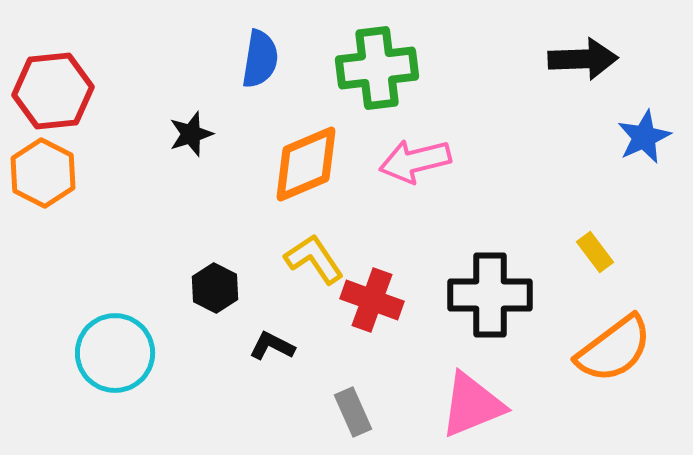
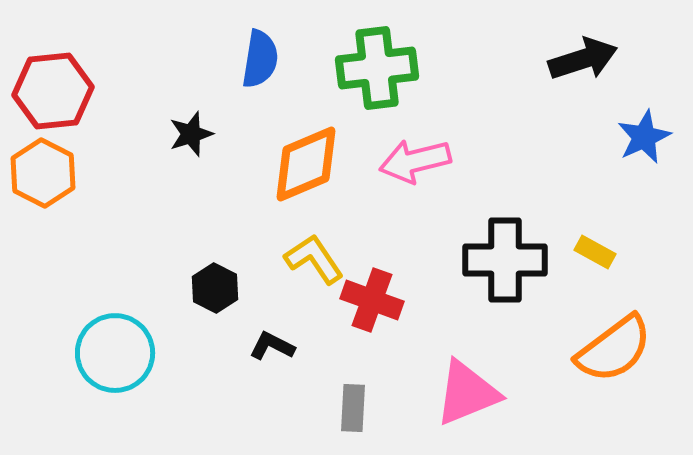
black arrow: rotated 16 degrees counterclockwise
yellow rectangle: rotated 24 degrees counterclockwise
black cross: moved 15 px right, 35 px up
pink triangle: moved 5 px left, 12 px up
gray rectangle: moved 4 px up; rotated 27 degrees clockwise
